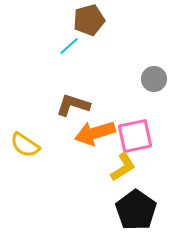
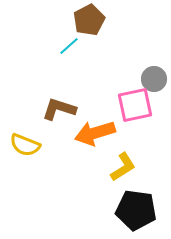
brown pentagon: rotated 12 degrees counterclockwise
brown L-shape: moved 14 px left, 4 px down
pink square: moved 31 px up
yellow semicircle: rotated 12 degrees counterclockwise
black pentagon: rotated 27 degrees counterclockwise
